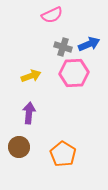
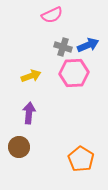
blue arrow: moved 1 px left, 1 px down
orange pentagon: moved 18 px right, 5 px down
